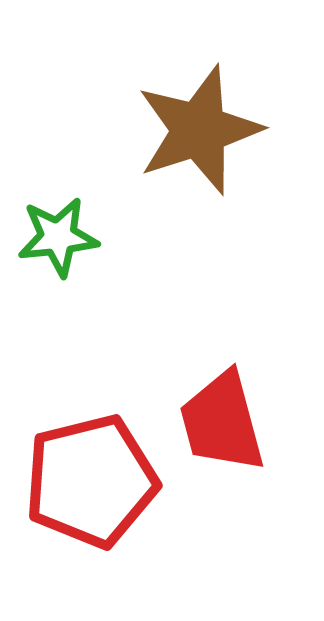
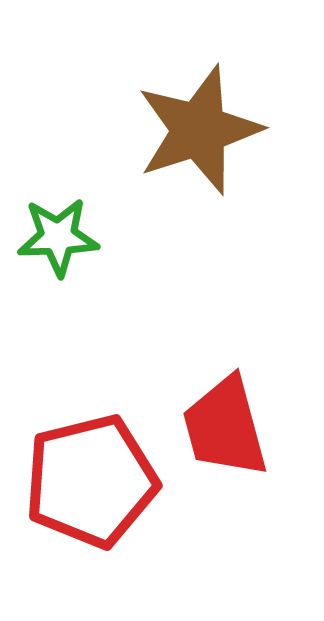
green star: rotated 4 degrees clockwise
red trapezoid: moved 3 px right, 5 px down
